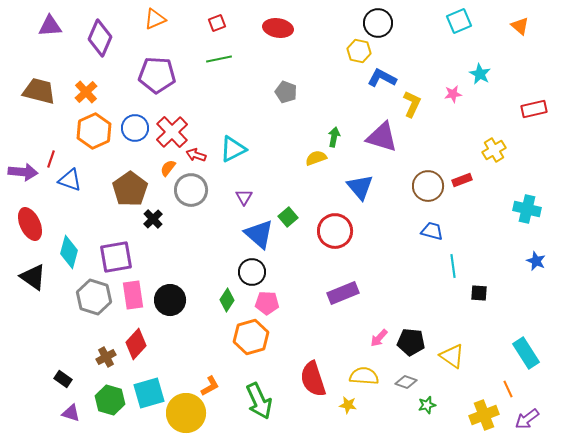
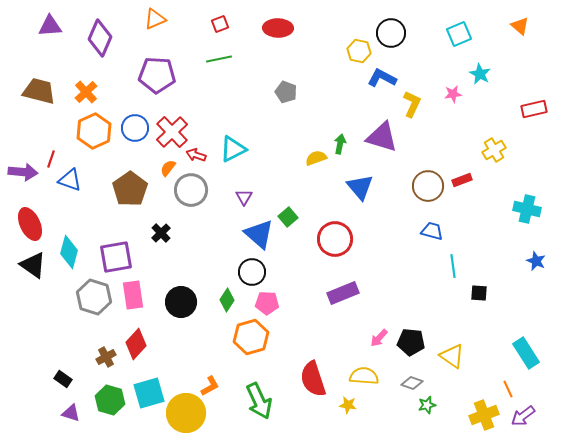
cyan square at (459, 21): moved 13 px down
red square at (217, 23): moved 3 px right, 1 px down
black circle at (378, 23): moved 13 px right, 10 px down
red ellipse at (278, 28): rotated 8 degrees counterclockwise
green arrow at (334, 137): moved 6 px right, 7 px down
black cross at (153, 219): moved 8 px right, 14 px down
red circle at (335, 231): moved 8 px down
black triangle at (33, 277): moved 12 px up
black circle at (170, 300): moved 11 px right, 2 px down
gray diamond at (406, 382): moved 6 px right, 1 px down
purple arrow at (527, 419): moved 4 px left, 3 px up
